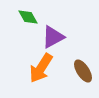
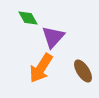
green diamond: moved 1 px down
purple triangle: rotated 20 degrees counterclockwise
